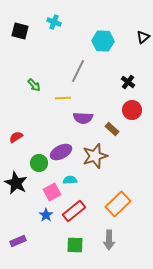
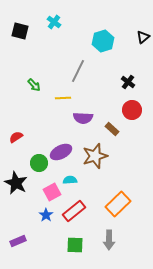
cyan cross: rotated 16 degrees clockwise
cyan hexagon: rotated 20 degrees counterclockwise
